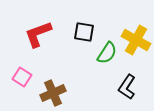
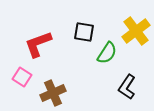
red L-shape: moved 10 px down
yellow cross: moved 9 px up; rotated 24 degrees clockwise
